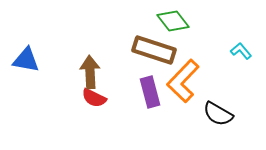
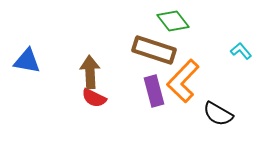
blue triangle: moved 1 px right, 1 px down
purple rectangle: moved 4 px right, 1 px up
